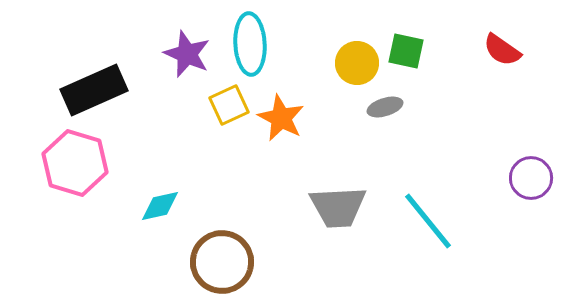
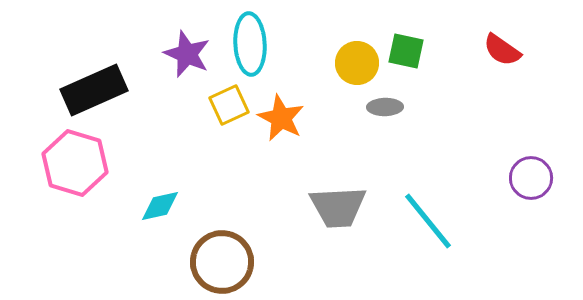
gray ellipse: rotated 16 degrees clockwise
